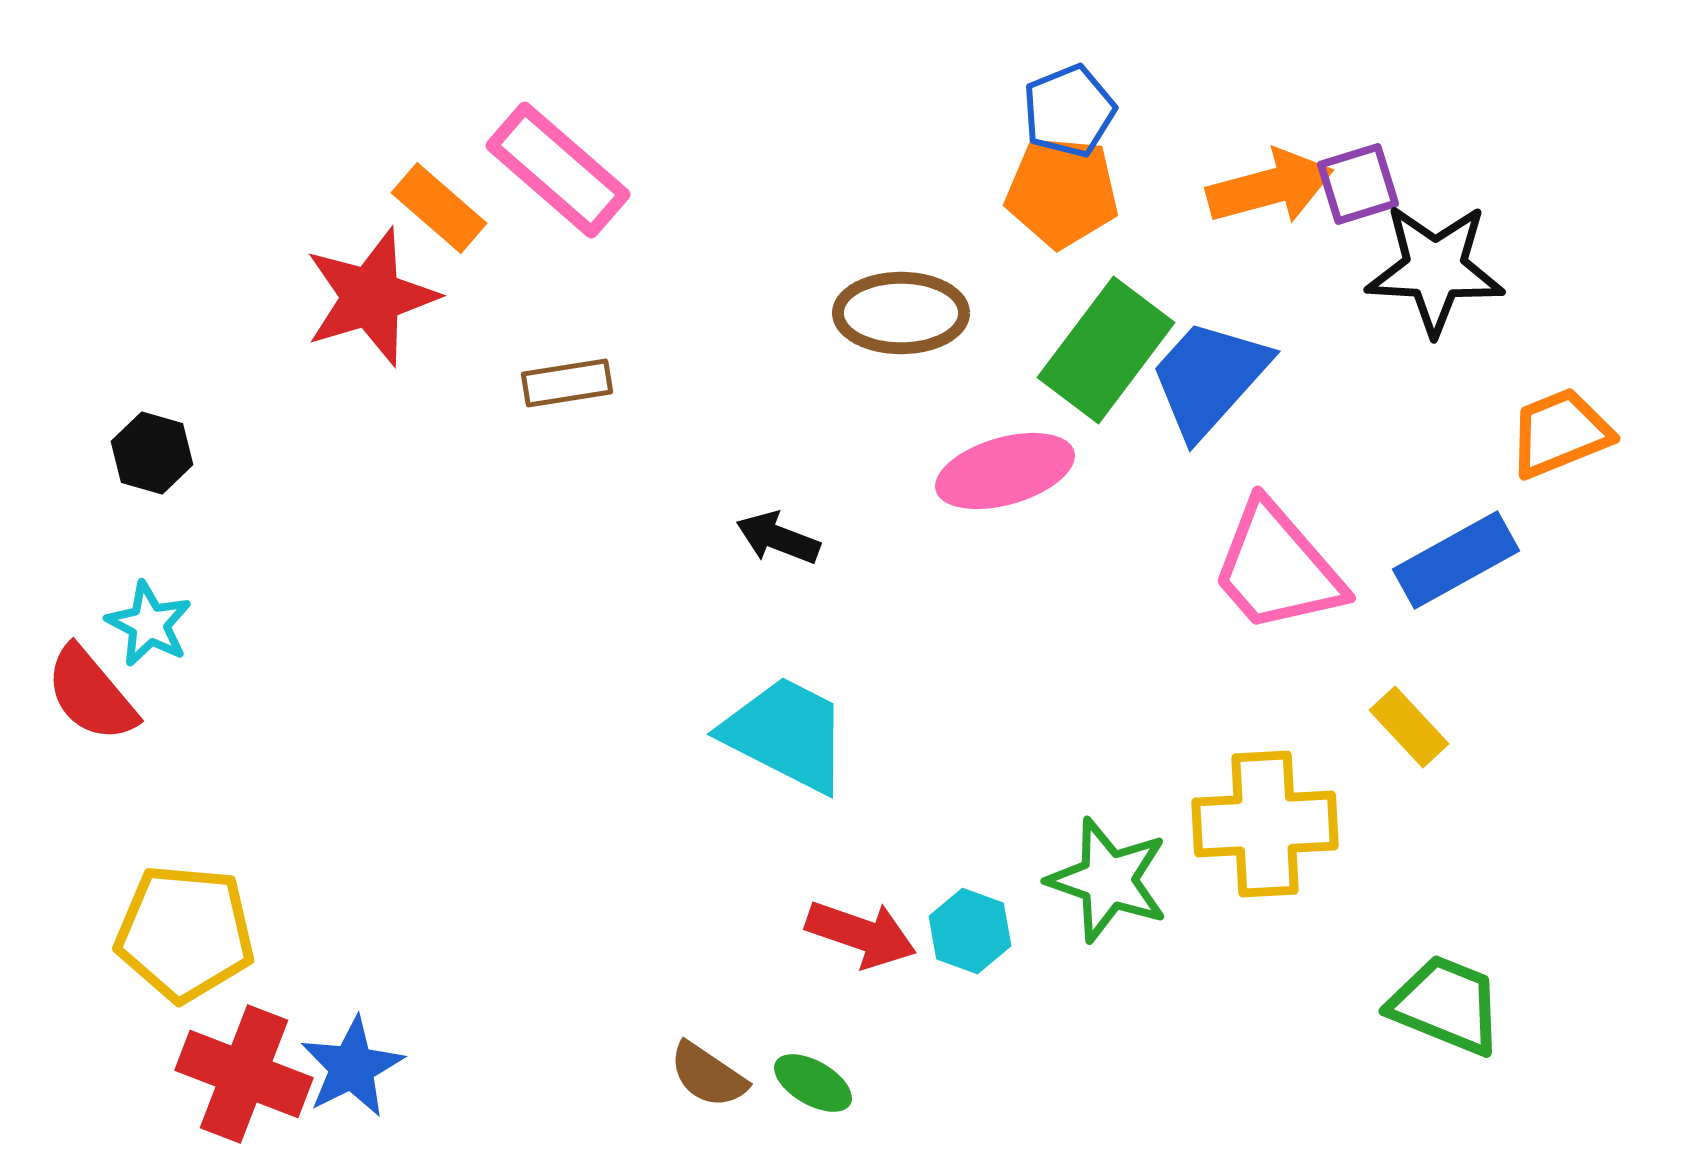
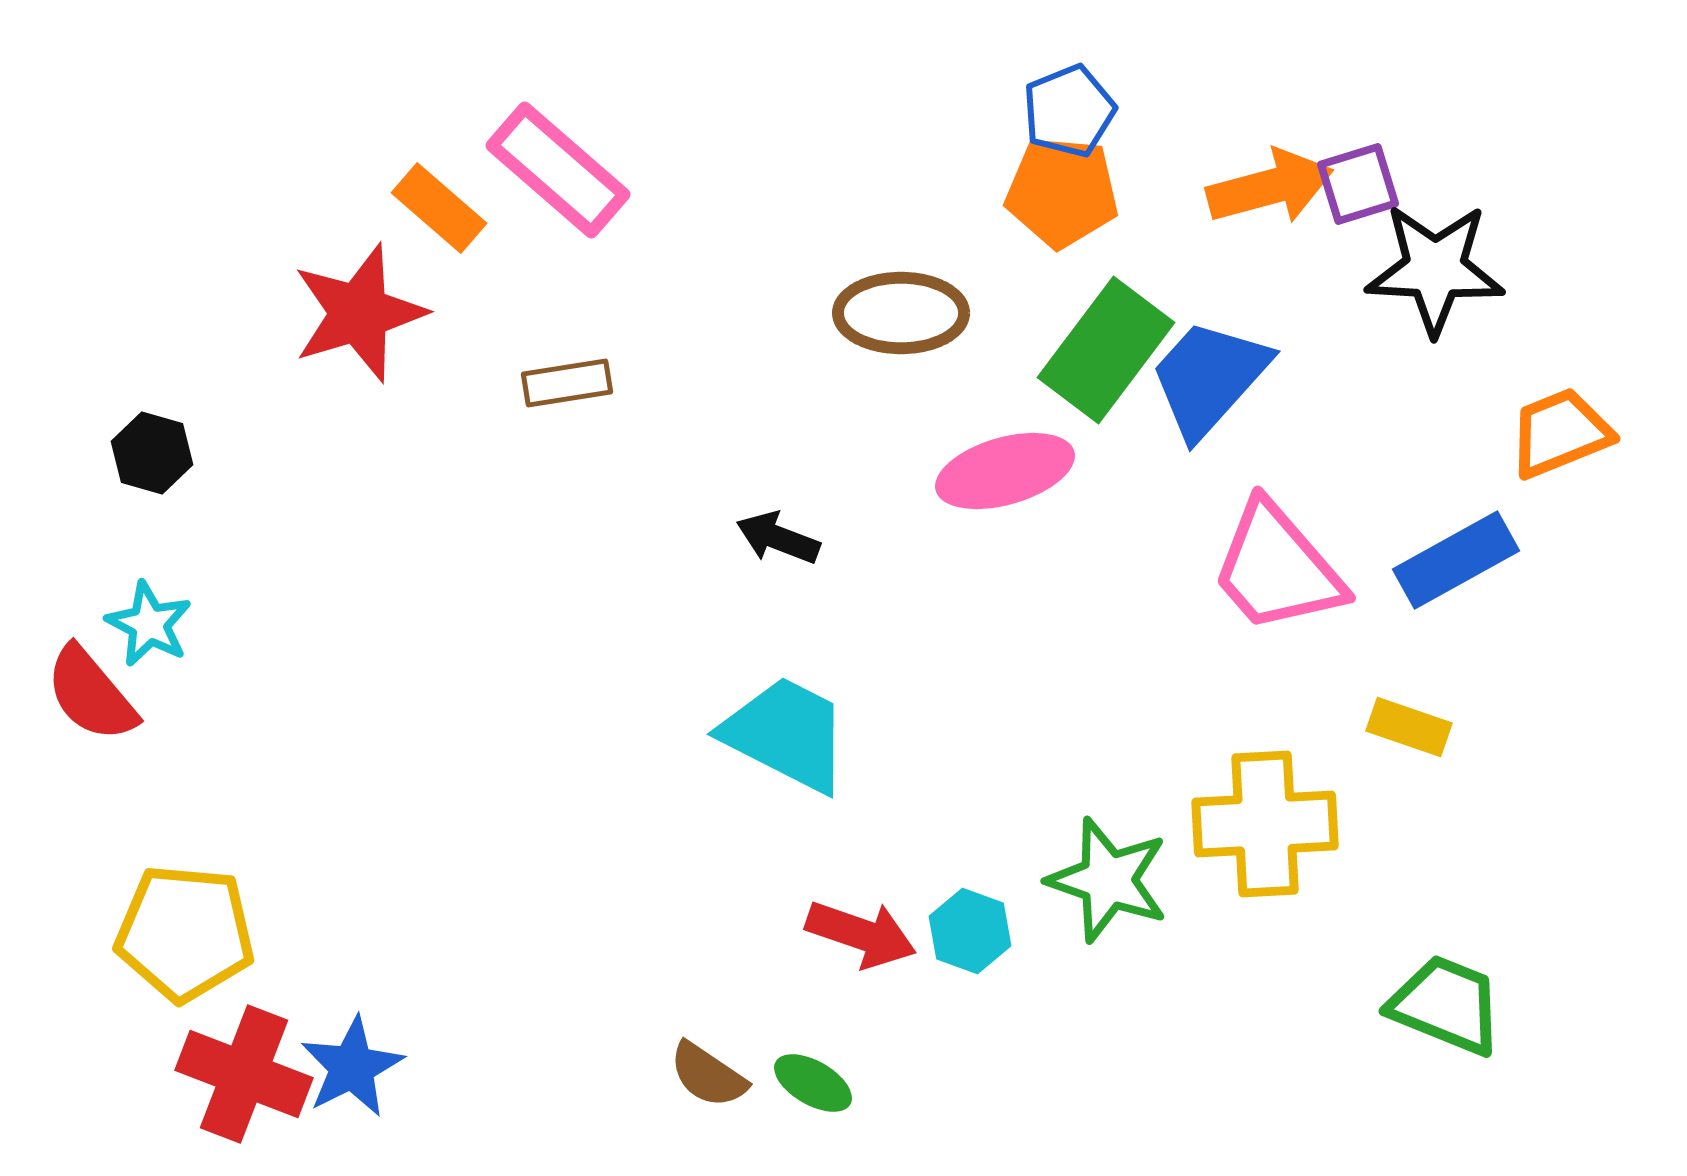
red star: moved 12 px left, 16 px down
yellow rectangle: rotated 28 degrees counterclockwise
